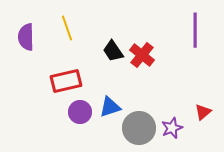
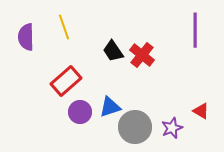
yellow line: moved 3 px left, 1 px up
red rectangle: rotated 28 degrees counterclockwise
red triangle: moved 2 px left, 1 px up; rotated 48 degrees counterclockwise
gray circle: moved 4 px left, 1 px up
